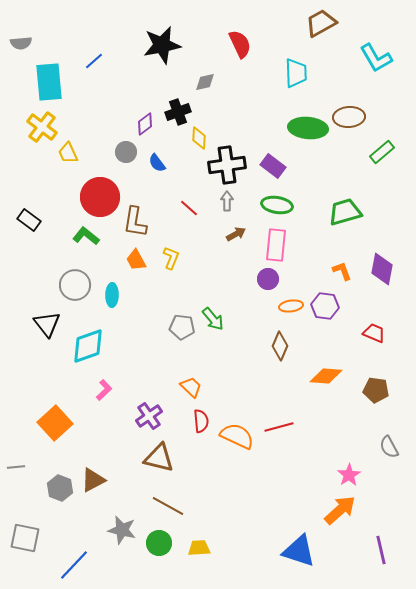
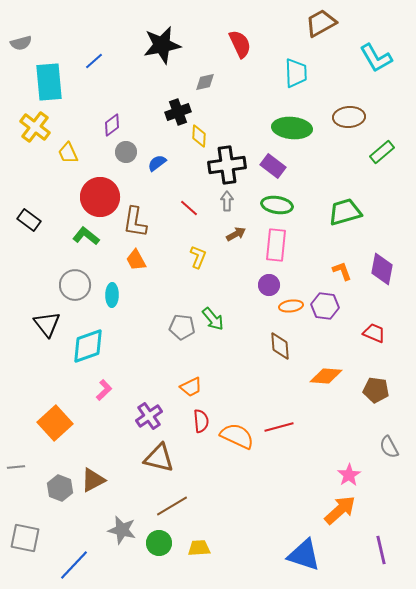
gray semicircle at (21, 43): rotated 10 degrees counterclockwise
purple diamond at (145, 124): moved 33 px left, 1 px down
yellow cross at (42, 127): moved 7 px left
green ellipse at (308, 128): moved 16 px left
yellow diamond at (199, 138): moved 2 px up
blue semicircle at (157, 163): rotated 90 degrees clockwise
yellow L-shape at (171, 258): moved 27 px right, 1 px up
purple circle at (268, 279): moved 1 px right, 6 px down
brown diamond at (280, 346): rotated 28 degrees counterclockwise
orange trapezoid at (191, 387): rotated 110 degrees clockwise
brown line at (168, 506): moved 4 px right; rotated 60 degrees counterclockwise
blue triangle at (299, 551): moved 5 px right, 4 px down
